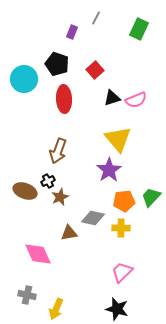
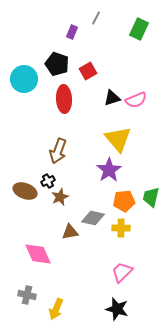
red square: moved 7 px left, 1 px down; rotated 12 degrees clockwise
green trapezoid: rotated 30 degrees counterclockwise
brown triangle: moved 1 px right, 1 px up
